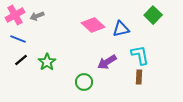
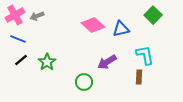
cyan L-shape: moved 5 px right
